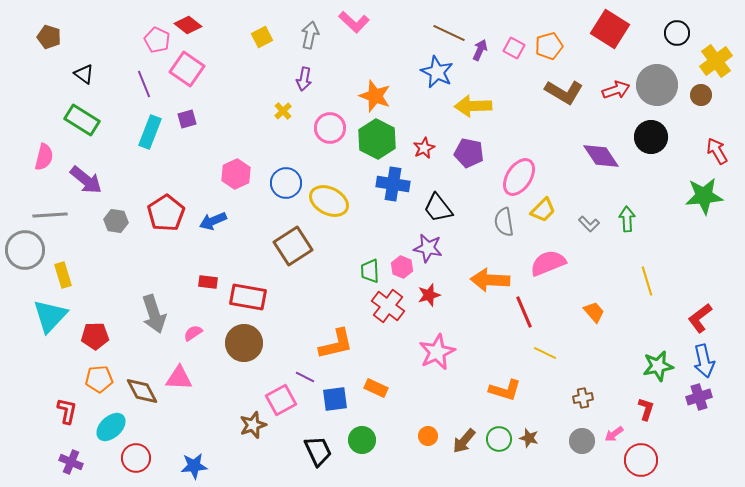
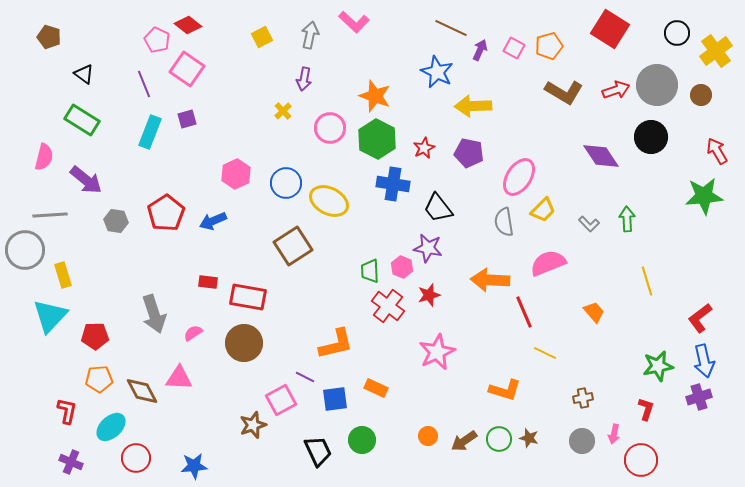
brown line at (449, 33): moved 2 px right, 5 px up
yellow cross at (716, 61): moved 10 px up
pink arrow at (614, 434): rotated 42 degrees counterclockwise
brown arrow at (464, 441): rotated 16 degrees clockwise
